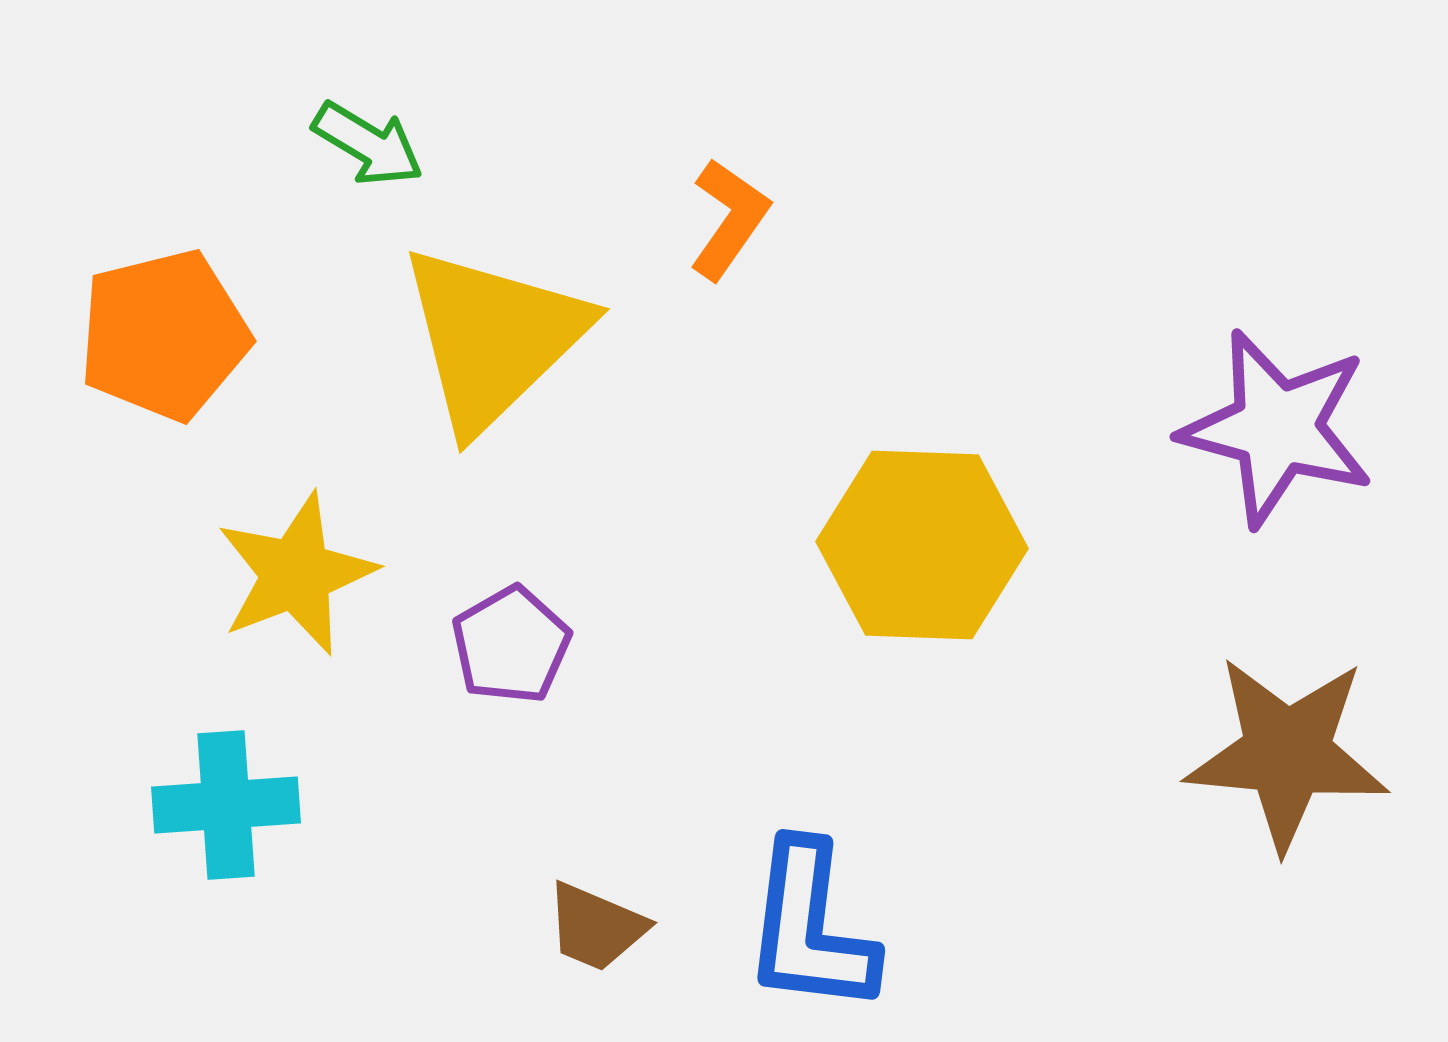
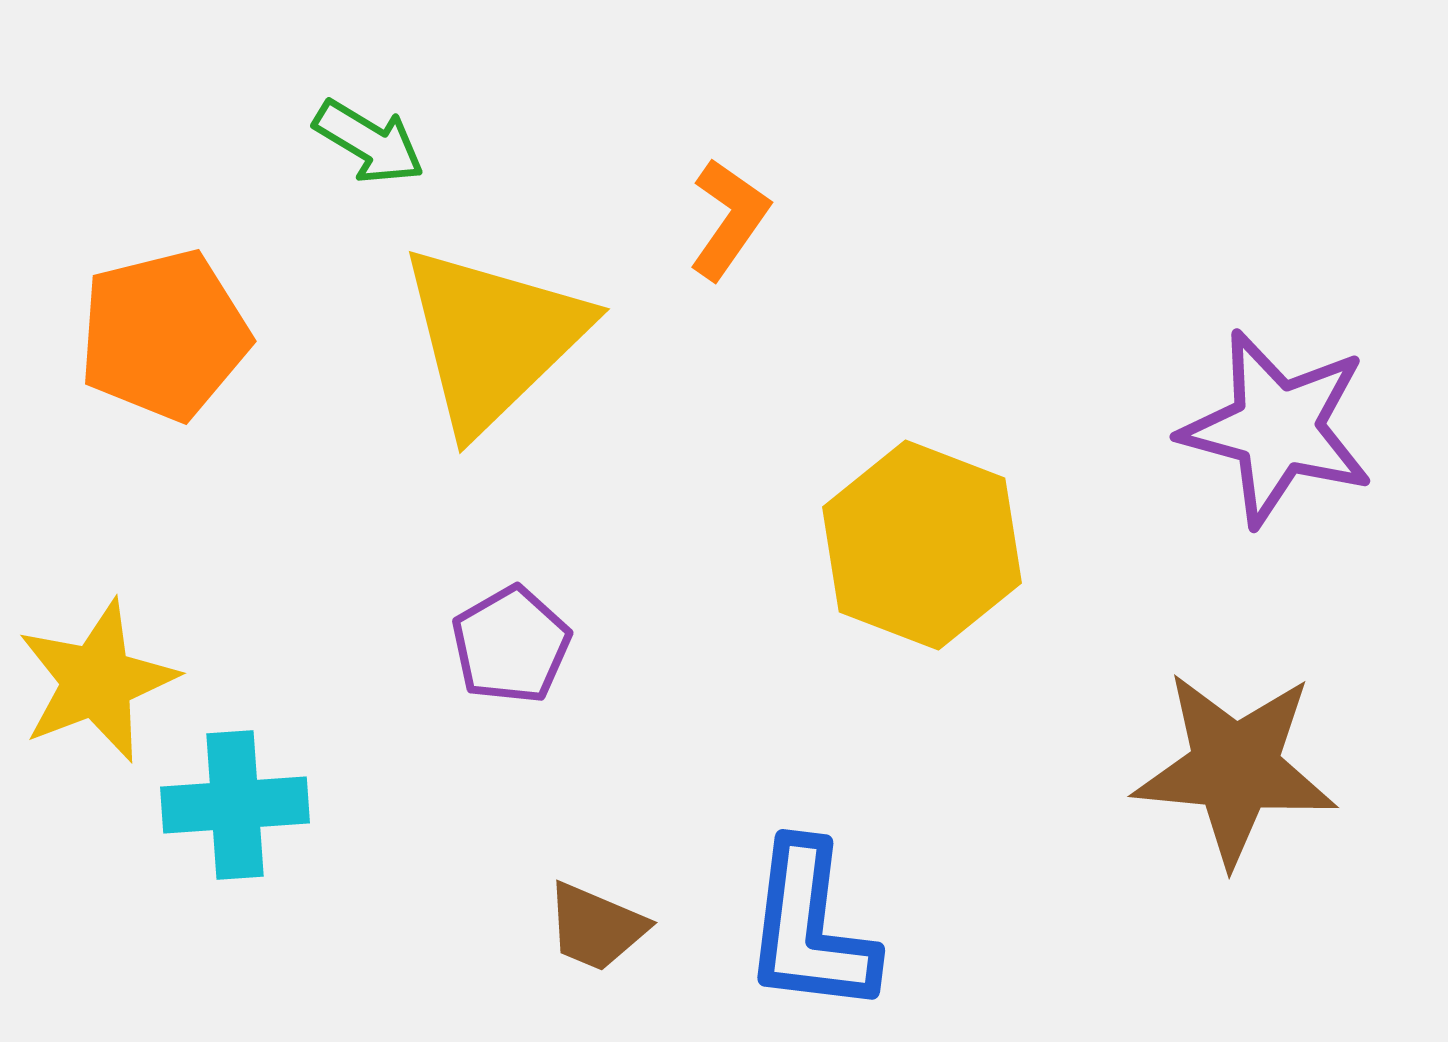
green arrow: moved 1 px right, 2 px up
yellow hexagon: rotated 19 degrees clockwise
yellow star: moved 199 px left, 107 px down
brown star: moved 52 px left, 15 px down
cyan cross: moved 9 px right
